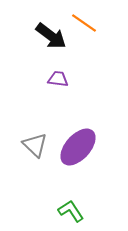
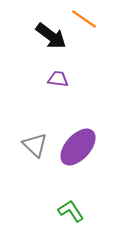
orange line: moved 4 px up
